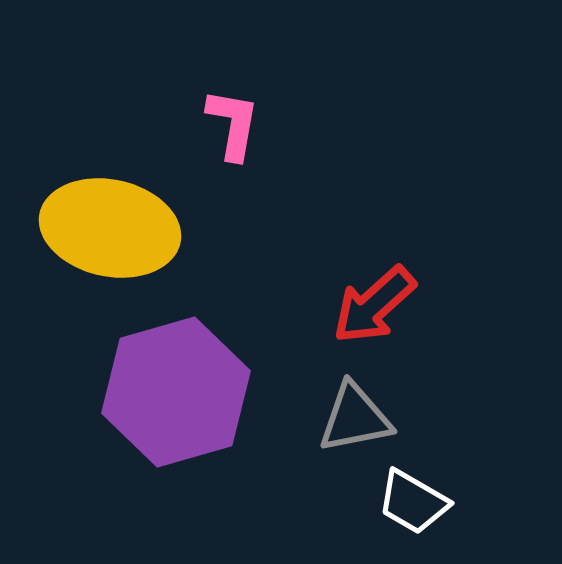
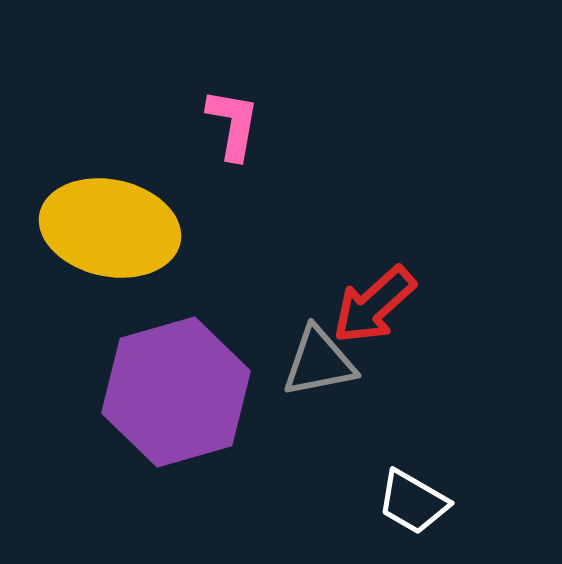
gray triangle: moved 36 px left, 56 px up
